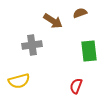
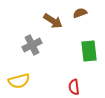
gray cross: rotated 18 degrees counterclockwise
red semicircle: moved 2 px left, 1 px down; rotated 28 degrees counterclockwise
